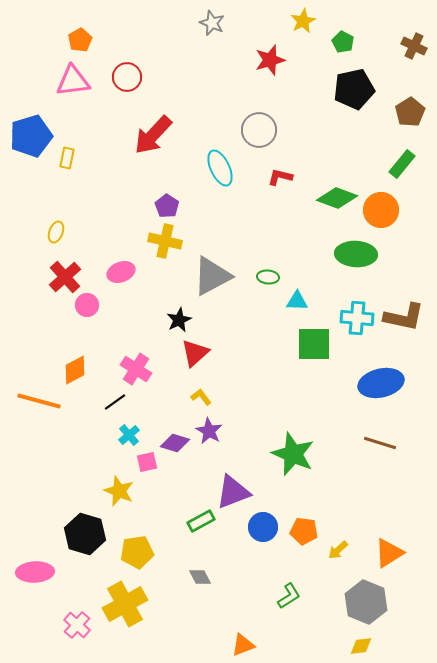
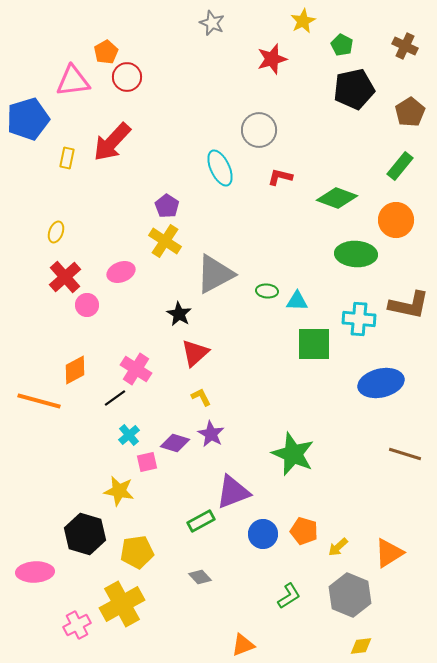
orange pentagon at (80, 40): moved 26 px right, 12 px down
green pentagon at (343, 42): moved 1 px left, 3 px down
brown cross at (414, 46): moved 9 px left
red star at (270, 60): moved 2 px right, 1 px up
red arrow at (153, 135): moved 41 px left, 7 px down
blue pentagon at (31, 136): moved 3 px left, 17 px up
green rectangle at (402, 164): moved 2 px left, 2 px down
orange circle at (381, 210): moved 15 px right, 10 px down
yellow cross at (165, 241): rotated 20 degrees clockwise
gray triangle at (212, 276): moved 3 px right, 2 px up
green ellipse at (268, 277): moved 1 px left, 14 px down
brown L-shape at (404, 317): moved 5 px right, 12 px up
cyan cross at (357, 318): moved 2 px right, 1 px down
black star at (179, 320): moved 6 px up; rotated 15 degrees counterclockwise
yellow L-shape at (201, 397): rotated 10 degrees clockwise
black line at (115, 402): moved 4 px up
purple star at (209, 431): moved 2 px right, 3 px down
brown line at (380, 443): moved 25 px right, 11 px down
yellow star at (119, 491): rotated 12 degrees counterclockwise
blue circle at (263, 527): moved 7 px down
orange pentagon at (304, 531): rotated 8 degrees clockwise
yellow arrow at (338, 550): moved 3 px up
gray diamond at (200, 577): rotated 15 degrees counterclockwise
gray hexagon at (366, 602): moved 16 px left, 7 px up
yellow cross at (125, 604): moved 3 px left
pink cross at (77, 625): rotated 20 degrees clockwise
